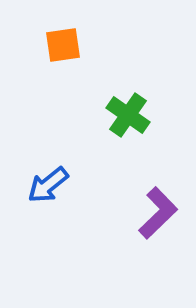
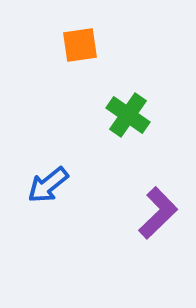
orange square: moved 17 px right
